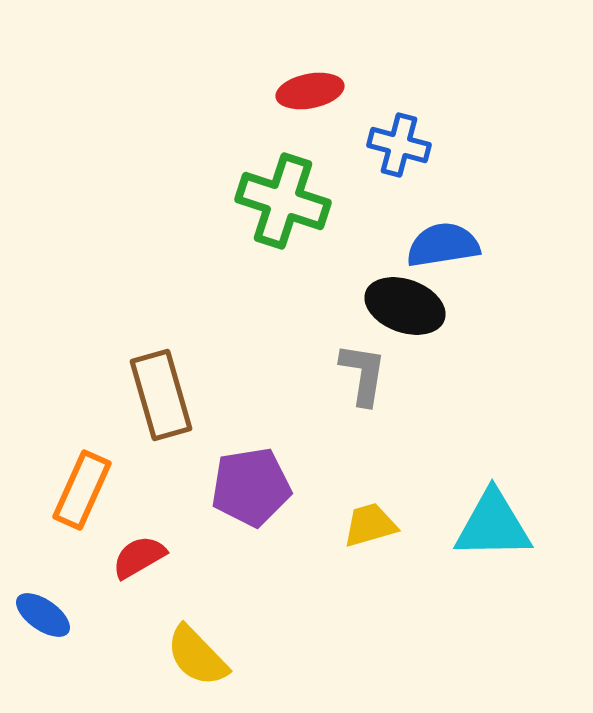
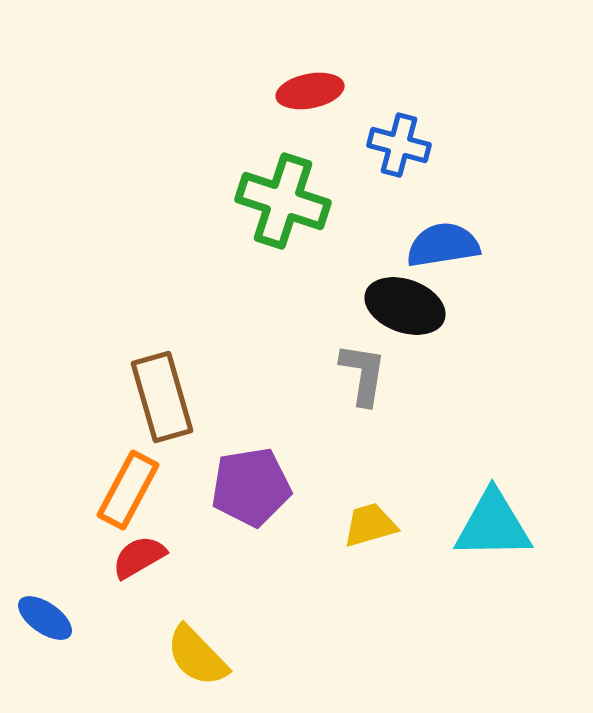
brown rectangle: moved 1 px right, 2 px down
orange rectangle: moved 46 px right; rotated 4 degrees clockwise
blue ellipse: moved 2 px right, 3 px down
